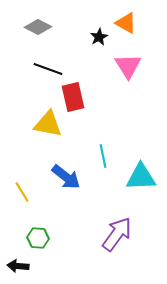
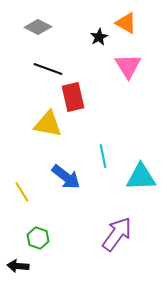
green hexagon: rotated 15 degrees clockwise
